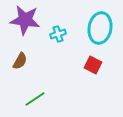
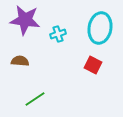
brown semicircle: rotated 114 degrees counterclockwise
